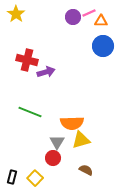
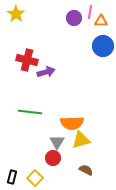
pink line: moved 1 px right, 1 px up; rotated 56 degrees counterclockwise
purple circle: moved 1 px right, 1 px down
green line: rotated 15 degrees counterclockwise
